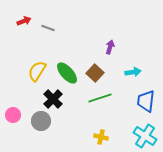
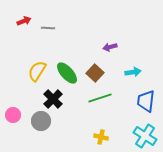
gray line: rotated 16 degrees counterclockwise
purple arrow: rotated 120 degrees counterclockwise
